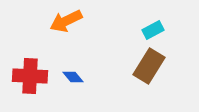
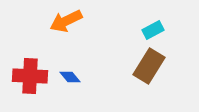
blue diamond: moved 3 px left
